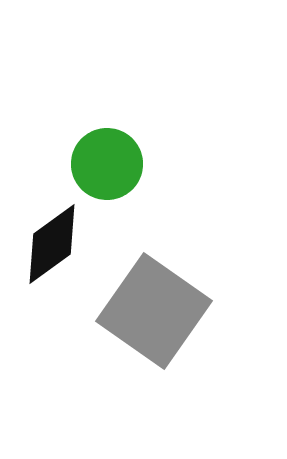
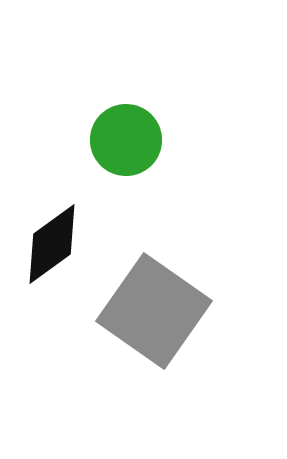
green circle: moved 19 px right, 24 px up
